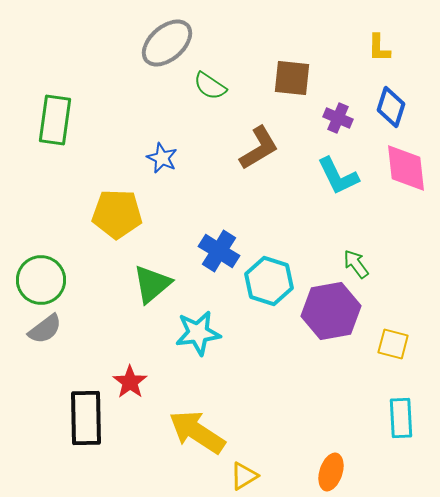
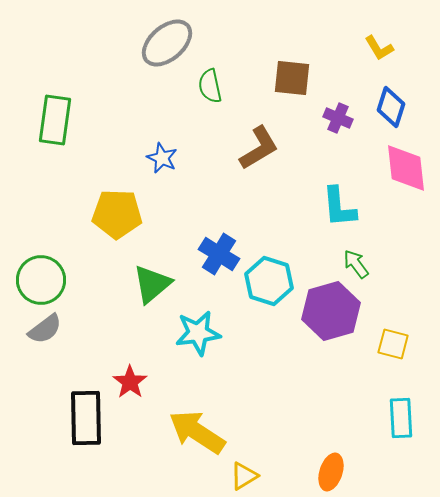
yellow L-shape: rotated 32 degrees counterclockwise
green semicircle: rotated 44 degrees clockwise
cyan L-shape: moved 1 px right, 31 px down; rotated 21 degrees clockwise
blue cross: moved 3 px down
purple hexagon: rotated 6 degrees counterclockwise
